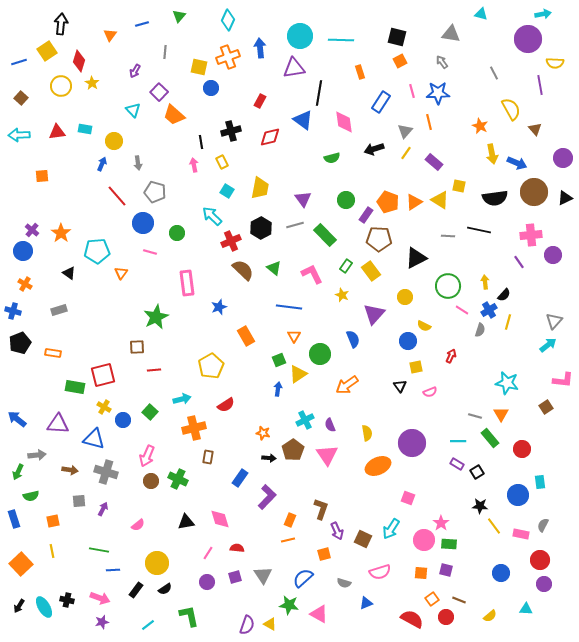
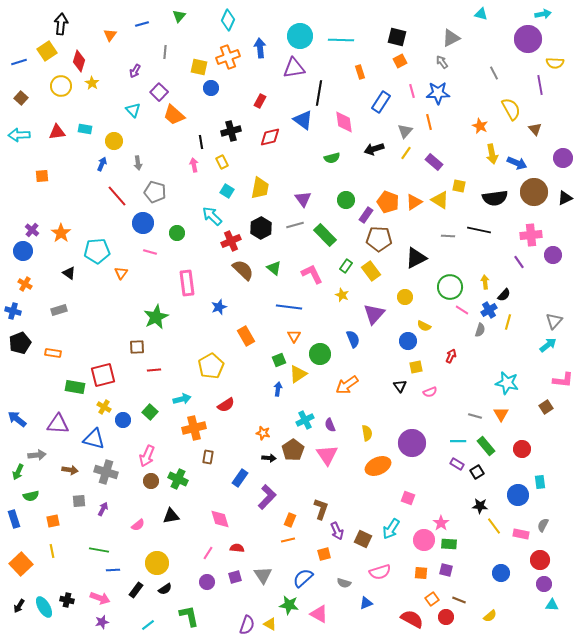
gray triangle at (451, 34): moved 4 px down; rotated 36 degrees counterclockwise
green circle at (448, 286): moved 2 px right, 1 px down
green rectangle at (490, 438): moved 4 px left, 8 px down
black triangle at (186, 522): moved 15 px left, 6 px up
cyan triangle at (526, 609): moved 26 px right, 4 px up
